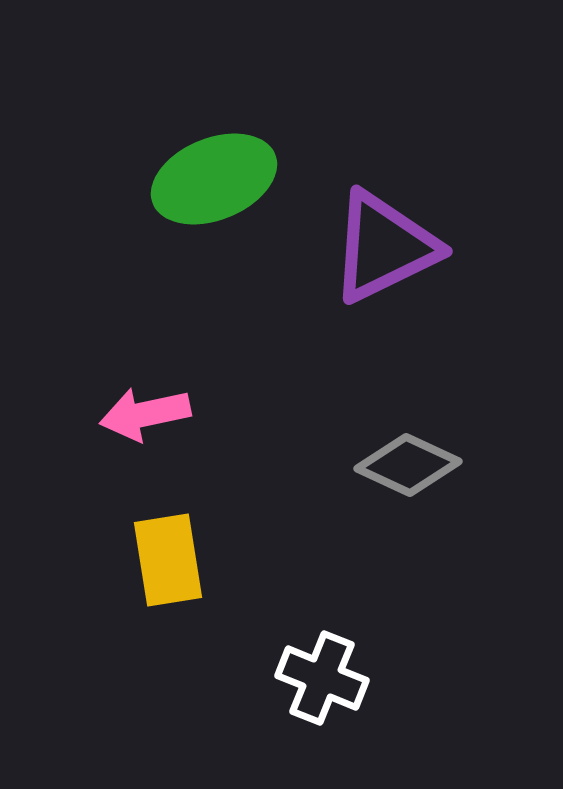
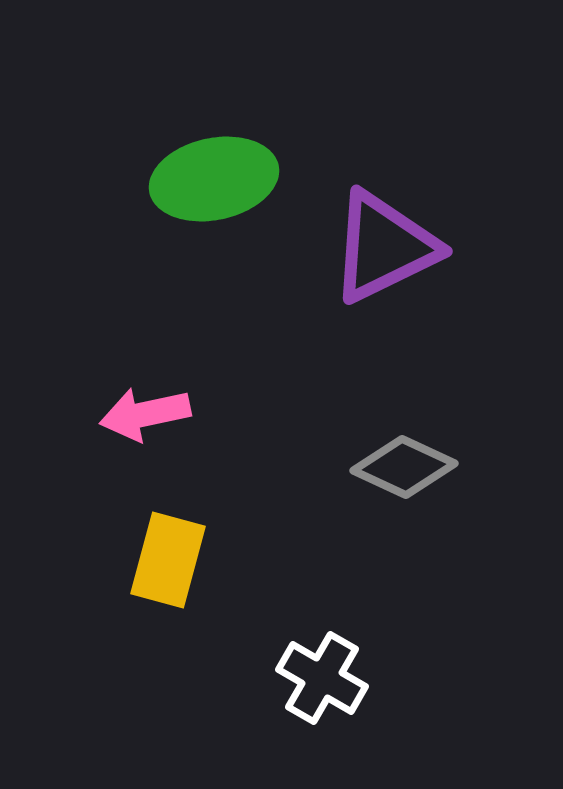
green ellipse: rotated 10 degrees clockwise
gray diamond: moved 4 px left, 2 px down
yellow rectangle: rotated 24 degrees clockwise
white cross: rotated 8 degrees clockwise
